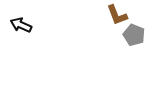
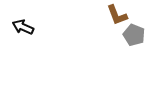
black arrow: moved 2 px right, 2 px down
